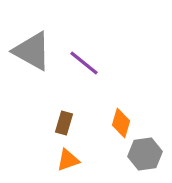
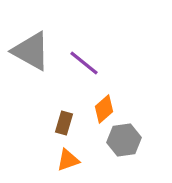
gray triangle: moved 1 px left
orange diamond: moved 17 px left, 14 px up; rotated 32 degrees clockwise
gray hexagon: moved 21 px left, 14 px up
